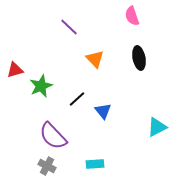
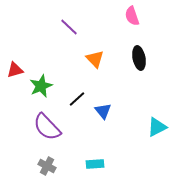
purple semicircle: moved 6 px left, 9 px up
